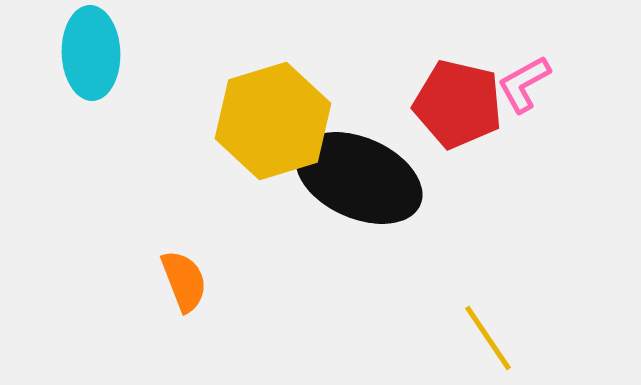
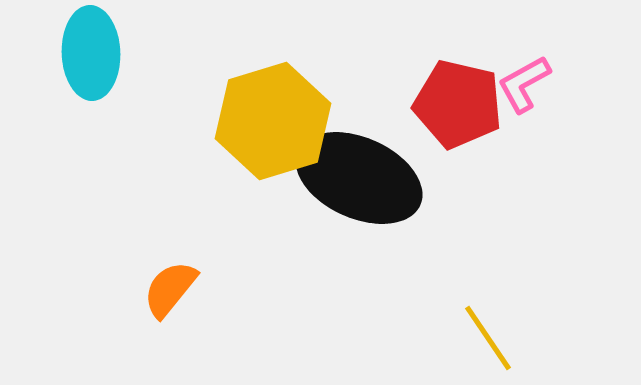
orange semicircle: moved 14 px left, 8 px down; rotated 120 degrees counterclockwise
